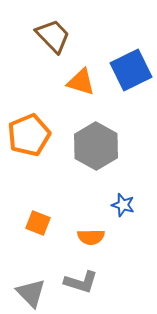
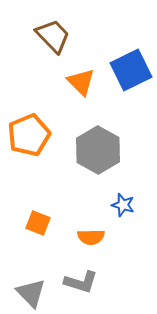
orange triangle: rotated 28 degrees clockwise
gray hexagon: moved 2 px right, 4 px down
